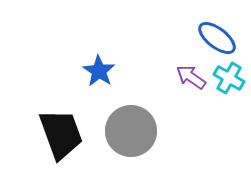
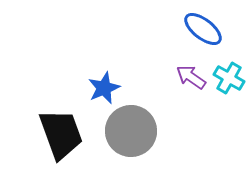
blue ellipse: moved 14 px left, 9 px up
blue star: moved 5 px right, 17 px down; rotated 16 degrees clockwise
